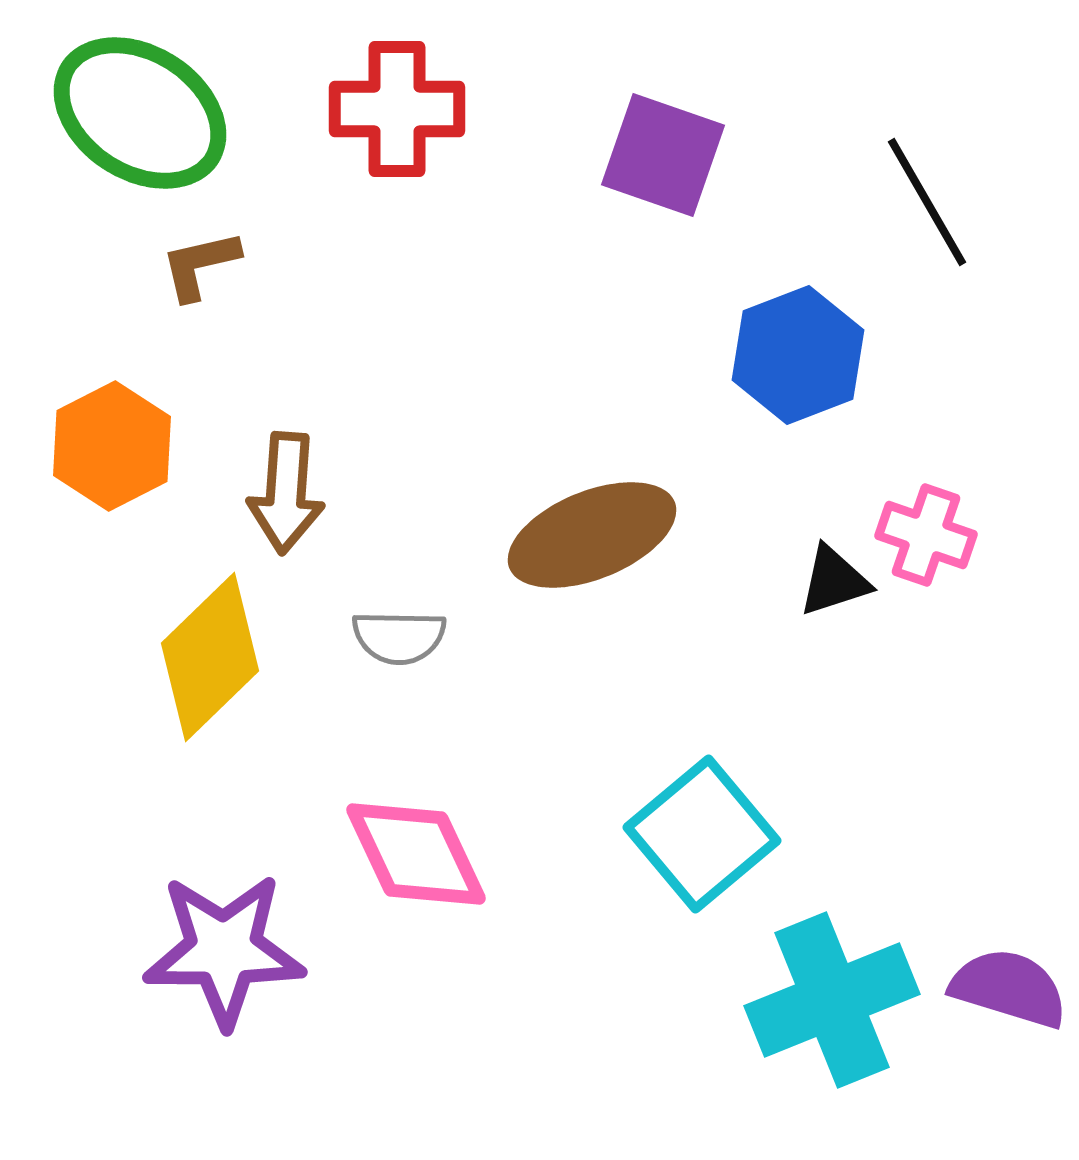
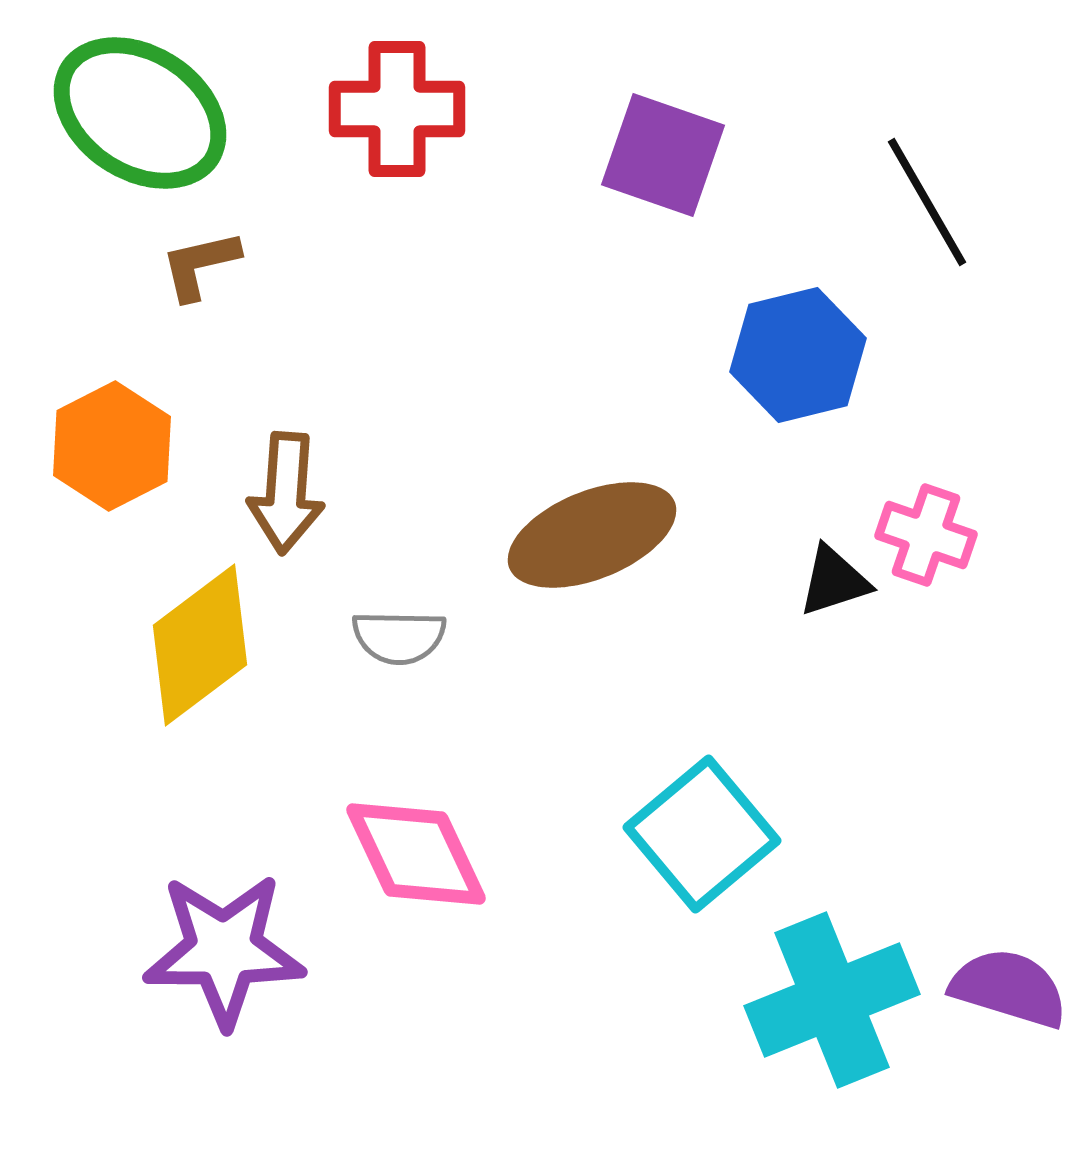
blue hexagon: rotated 7 degrees clockwise
yellow diamond: moved 10 px left, 12 px up; rotated 7 degrees clockwise
